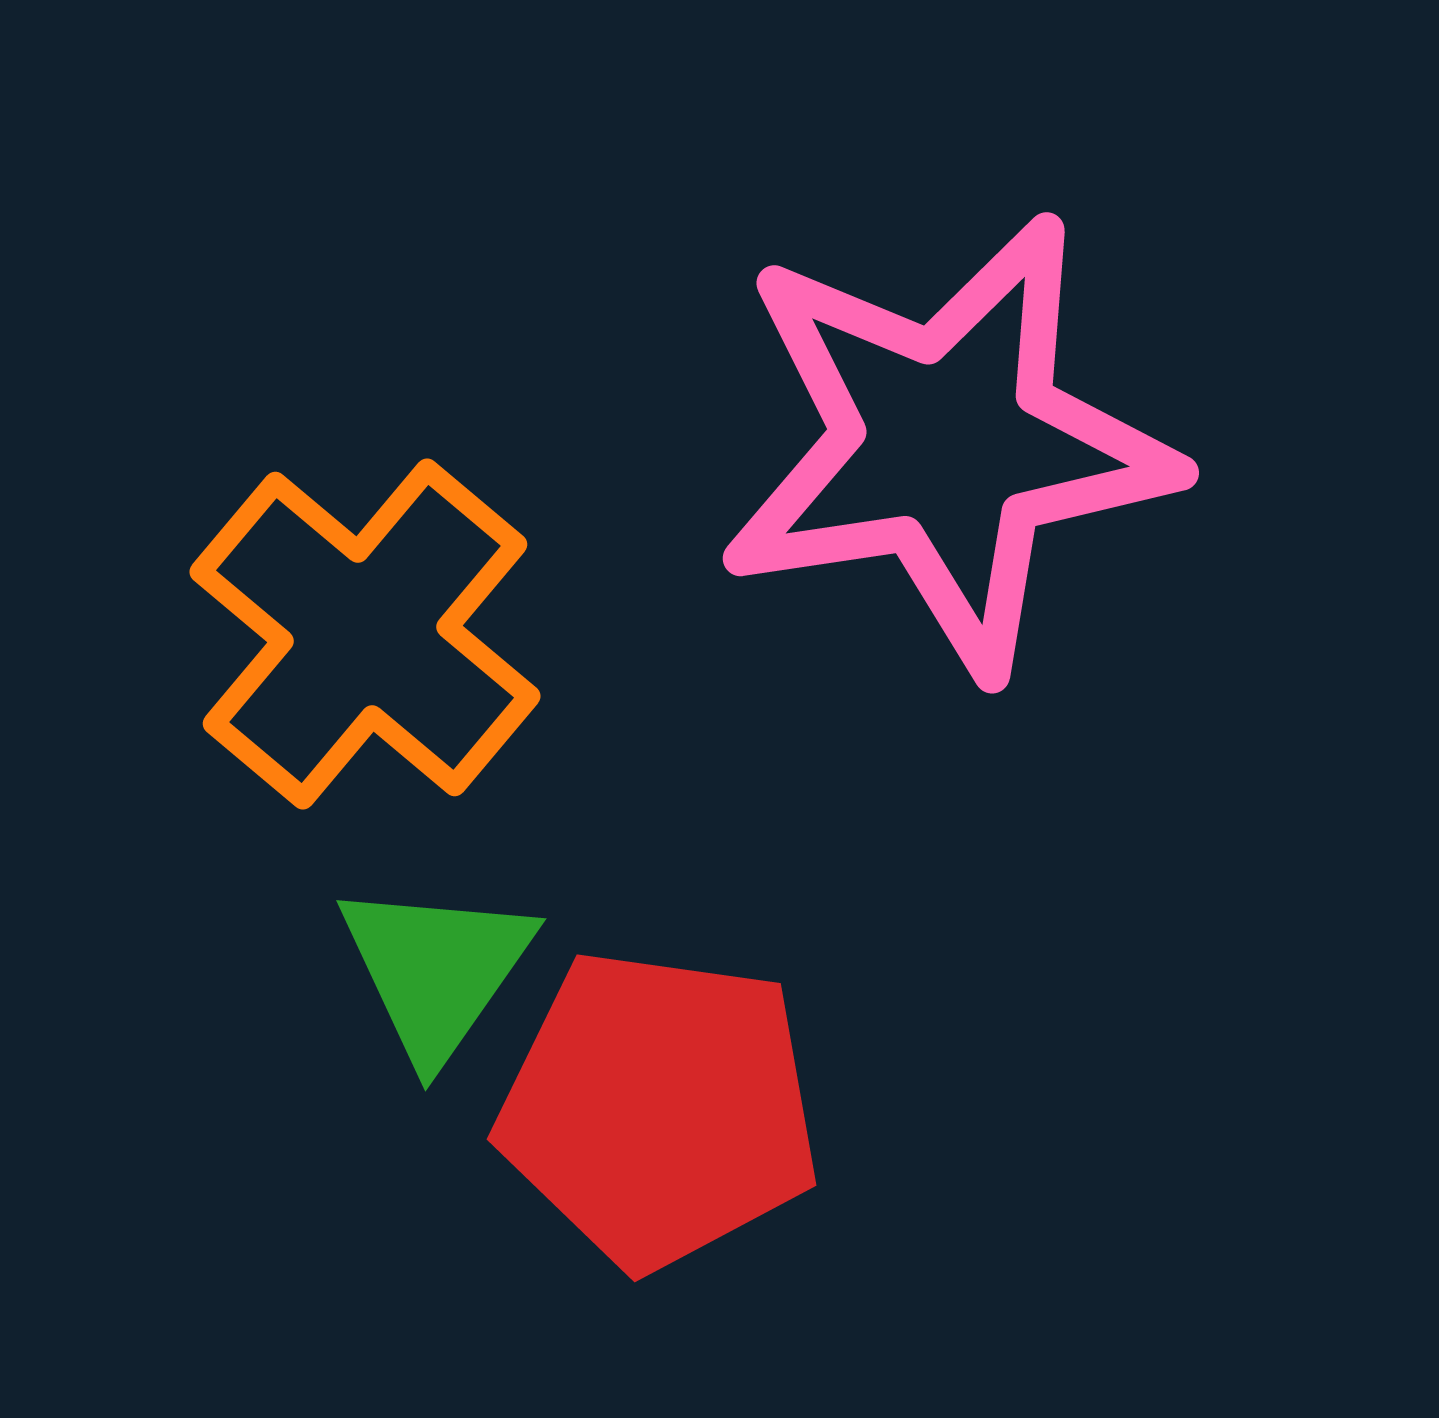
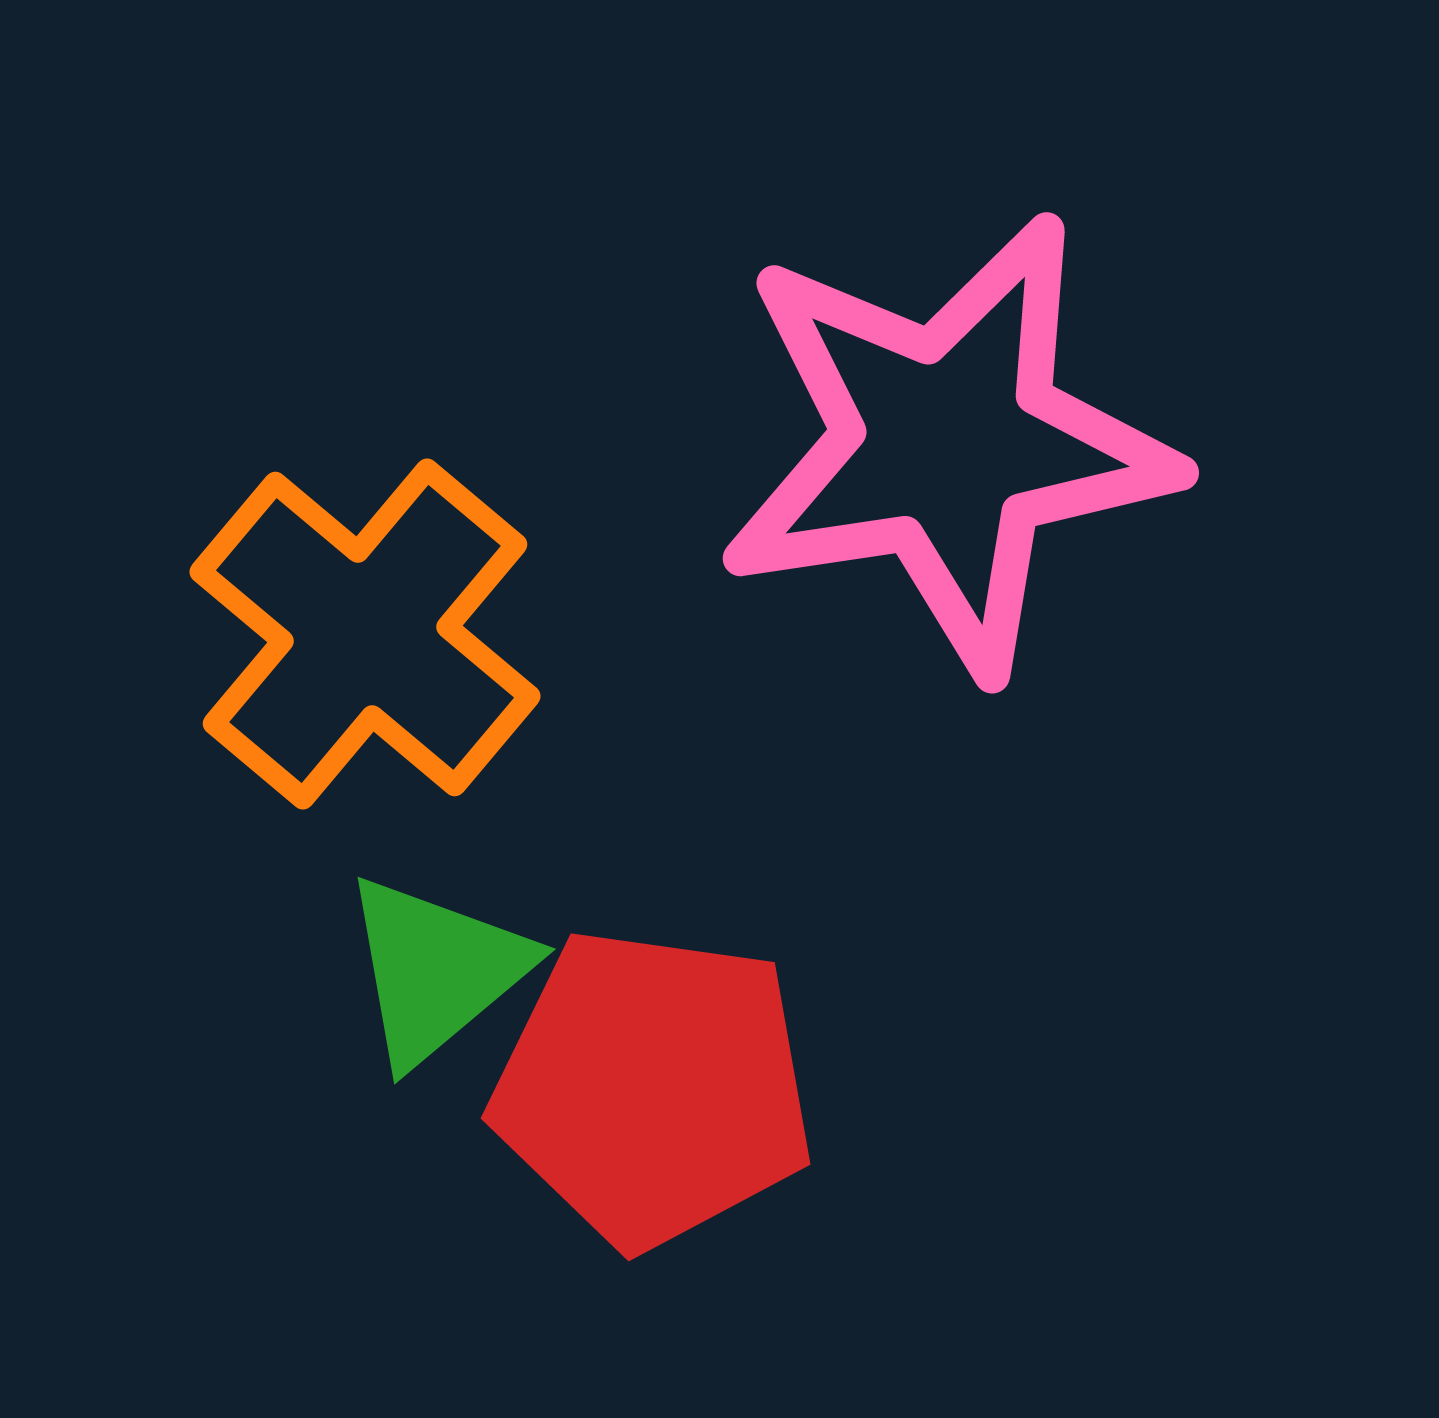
green triangle: rotated 15 degrees clockwise
red pentagon: moved 6 px left, 21 px up
